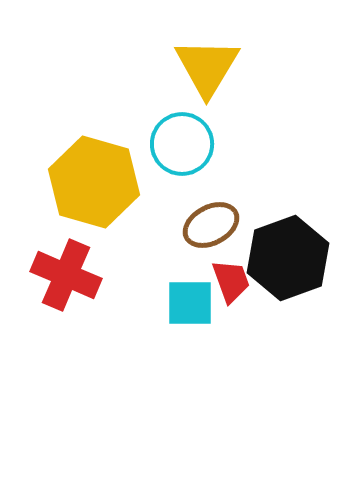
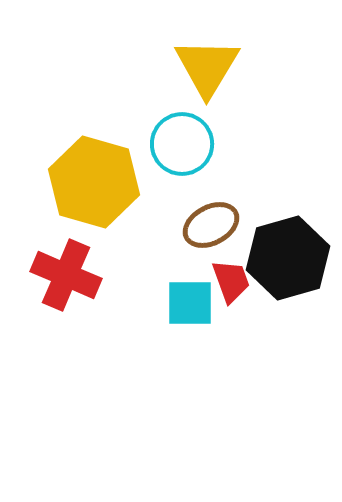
black hexagon: rotated 4 degrees clockwise
